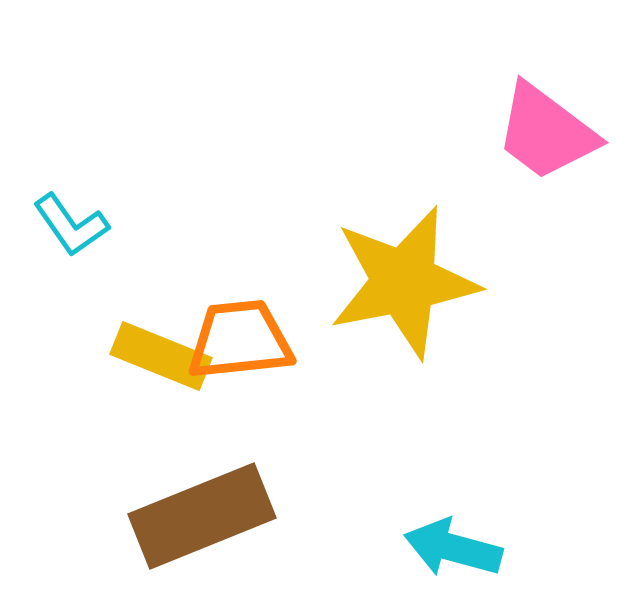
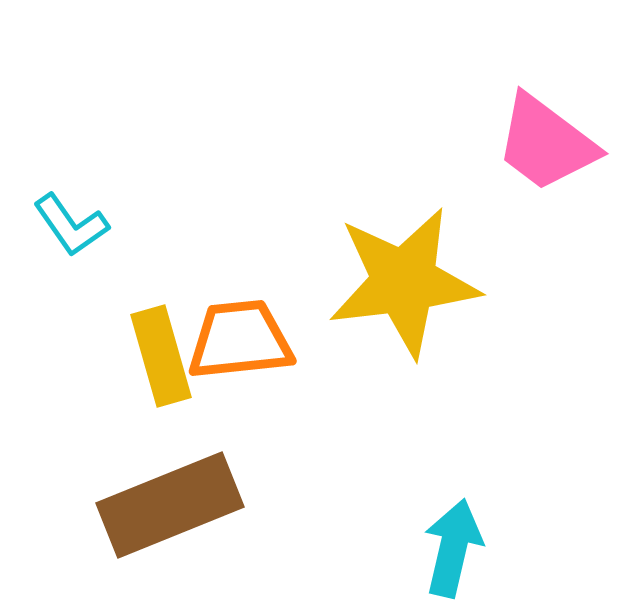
pink trapezoid: moved 11 px down
yellow star: rotated 4 degrees clockwise
yellow rectangle: rotated 52 degrees clockwise
brown rectangle: moved 32 px left, 11 px up
cyan arrow: rotated 88 degrees clockwise
